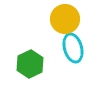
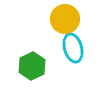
green hexagon: moved 2 px right, 2 px down
